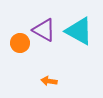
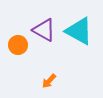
orange circle: moved 2 px left, 2 px down
orange arrow: rotated 56 degrees counterclockwise
